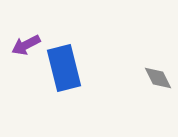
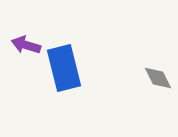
purple arrow: rotated 44 degrees clockwise
